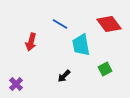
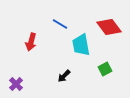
red diamond: moved 3 px down
